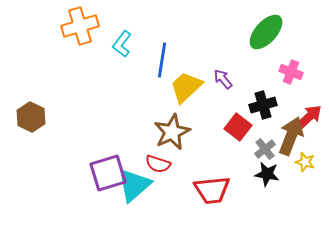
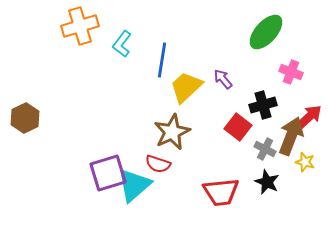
brown hexagon: moved 6 px left, 1 px down; rotated 8 degrees clockwise
gray cross: rotated 25 degrees counterclockwise
black star: moved 8 px down; rotated 15 degrees clockwise
red trapezoid: moved 9 px right, 2 px down
